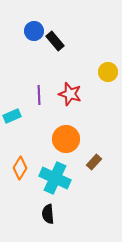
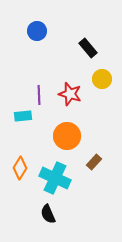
blue circle: moved 3 px right
black rectangle: moved 33 px right, 7 px down
yellow circle: moved 6 px left, 7 px down
cyan rectangle: moved 11 px right; rotated 18 degrees clockwise
orange circle: moved 1 px right, 3 px up
black semicircle: rotated 18 degrees counterclockwise
